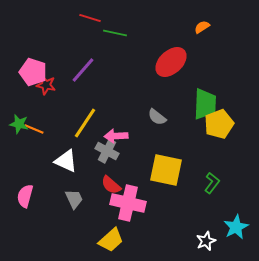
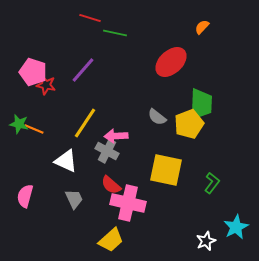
orange semicircle: rotated 14 degrees counterclockwise
green trapezoid: moved 4 px left
yellow pentagon: moved 30 px left
